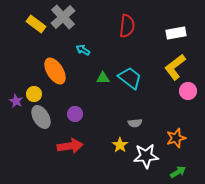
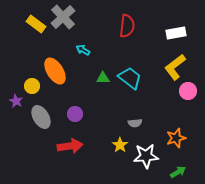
yellow circle: moved 2 px left, 8 px up
